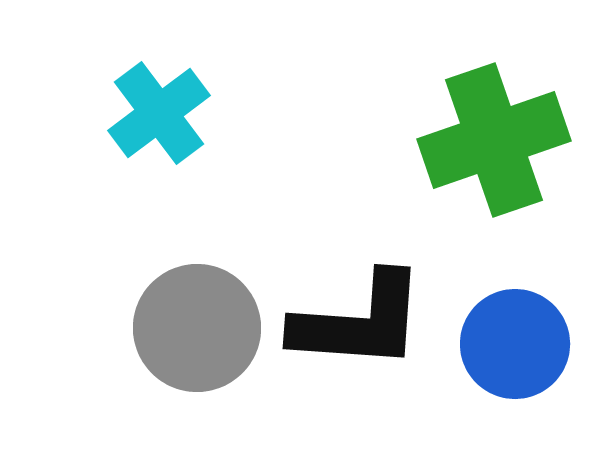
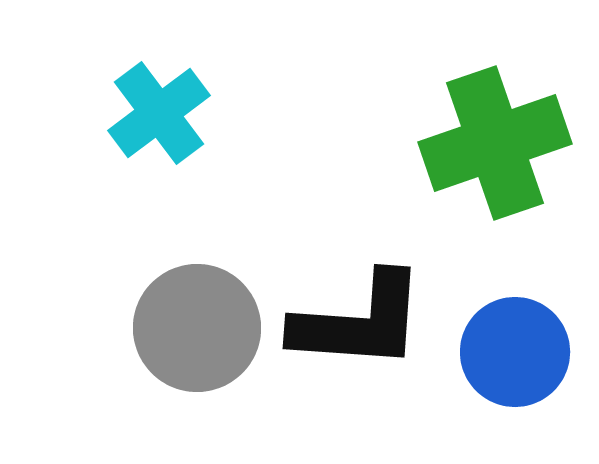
green cross: moved 1 px right, 3 px down
blue circle: moved 8 px down
